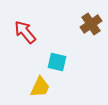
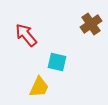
red arrow: moved 1 px right, 3 px down
yellow trapezoid: moved 1 px left
